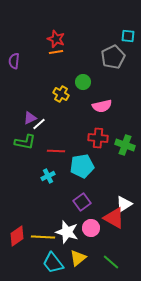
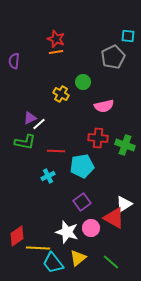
pink semicircle: moved 2 px right
yellow line: moved 5 px left, 11 px down
